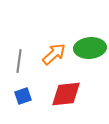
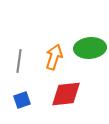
orange arrow: moved 3 px down; rotated 30 degrees counterclockwise
blue square: moved 1 px left, 4 px down
